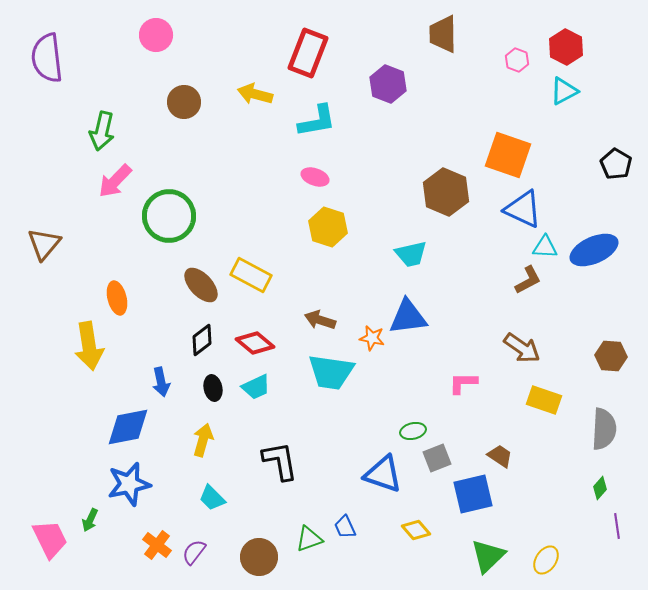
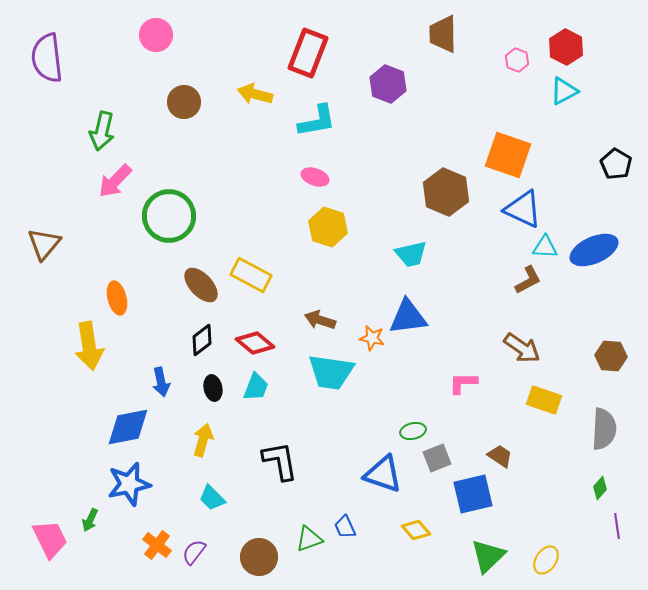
cyan trapezoid at (256, 387): rotated 44 degrees counterclockwise
